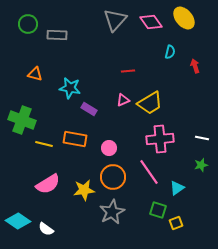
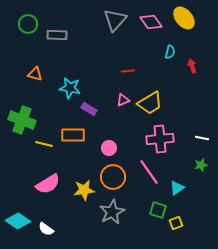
red arrow: moved 3 px left
orange rectangle: moved 2 px left, 4 px up; rotated 10 degrees counterclockwise
